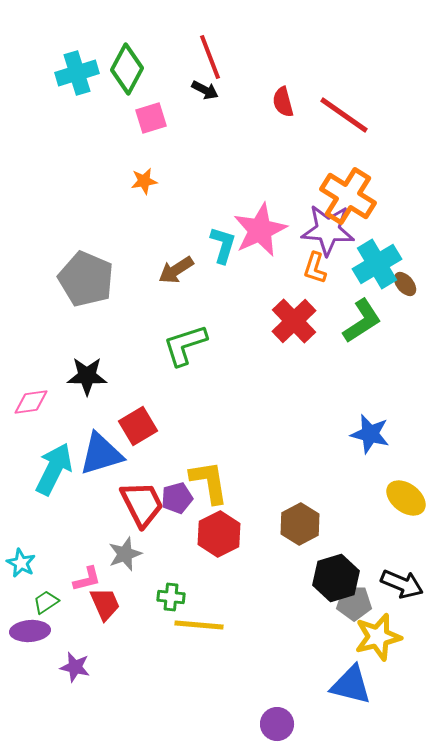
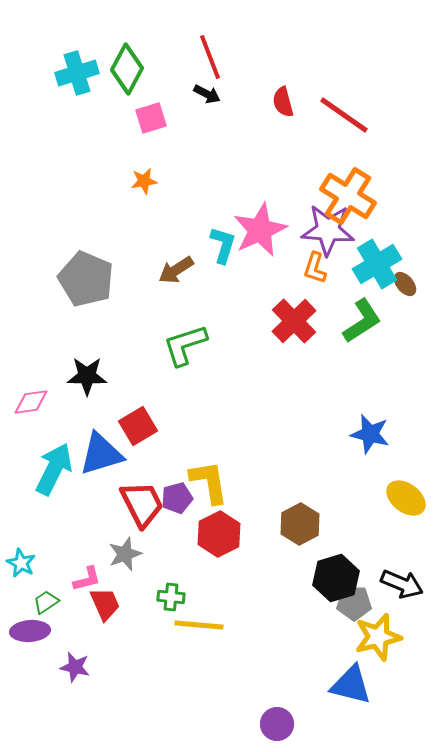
black arrow at (205, 90): moved 2 px right, 4 px down
